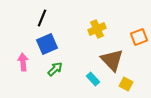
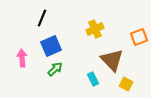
yellow cross: moved 2 px left
blue square: moved 4 px right, 2 px down
pink arrow: moved 1 px left, 4 px up
cyan rectangle: rotated 16 degrees clockwise
